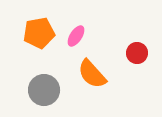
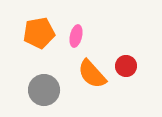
pink ellipse: rotated 20 degrees counterclockwise
red circle: moved 11 px left, 13 px down
